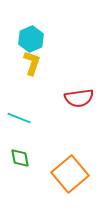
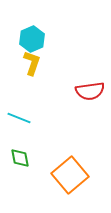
cyan hexagon: moved 1 px right
red semicircle: moved 11 px right, 7 px up
orange square: moved 1 px down
